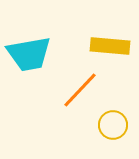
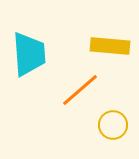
cyan trapezoid: rotated 84 degrees counterclockwise
orange line: rotated 6 degrees clockwise
